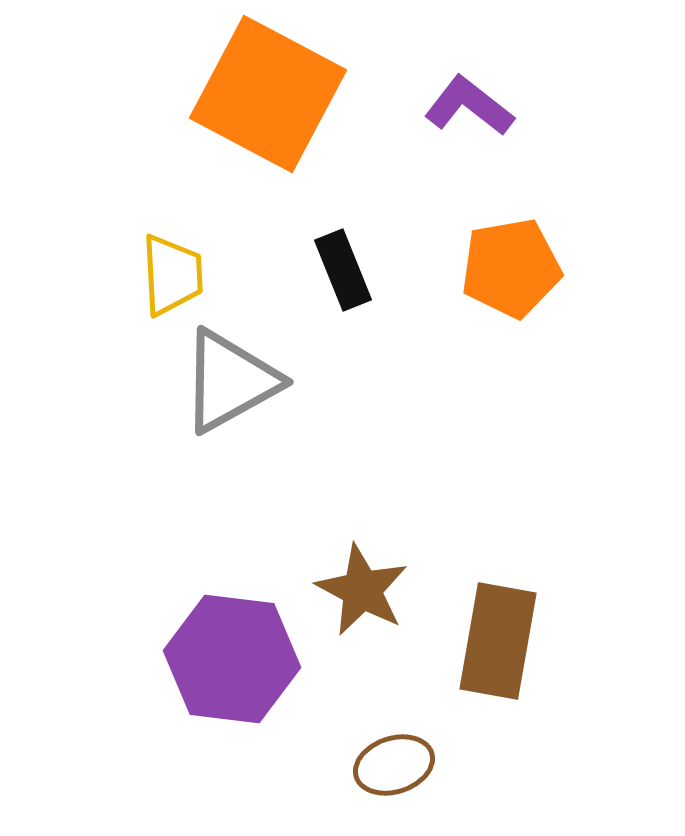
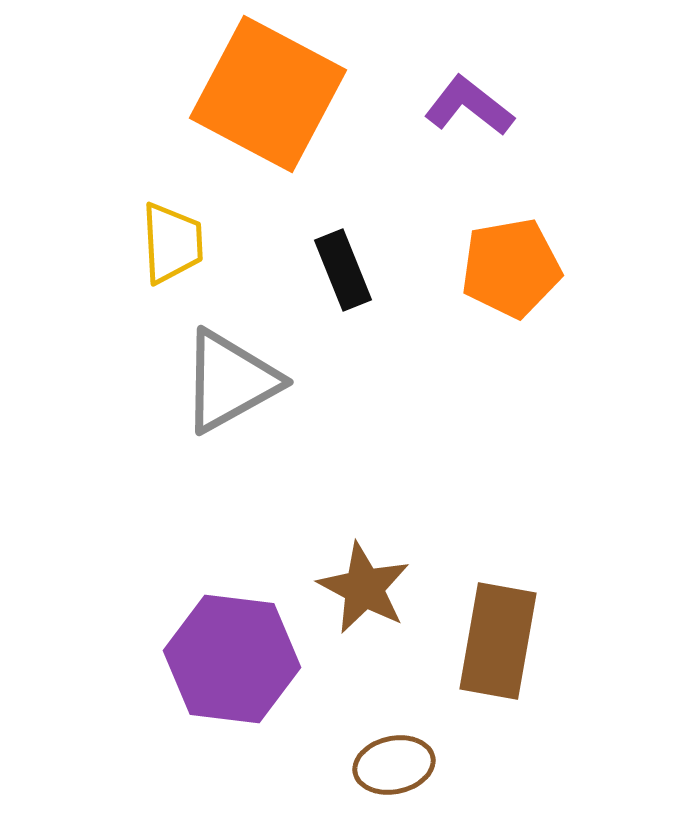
yellow trapezoid: moved 32 px up
brown star: moved 2 px right, 2 px up
brown ellipse: rotated 6 degrees clockwise
